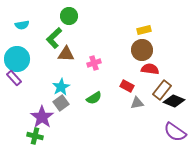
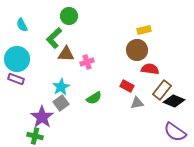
cyan semicircle: rotated 72 degrees clockwise
brown circle: moved 5 px left
pink cross: moved 7 px left, 1 px up
purple rectangle: moved 2 px right, 1 px down; rotated 28 degrees counterclockwise
